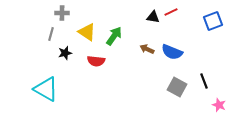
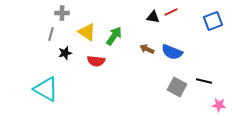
black line: rotated 56 degrees counterclockwise
pink star: rotated 16 degrees counterclockwise
